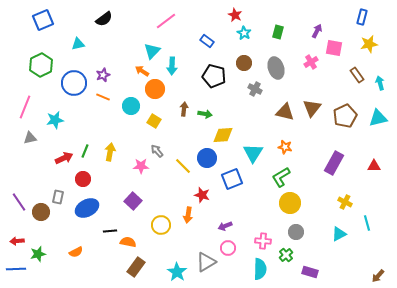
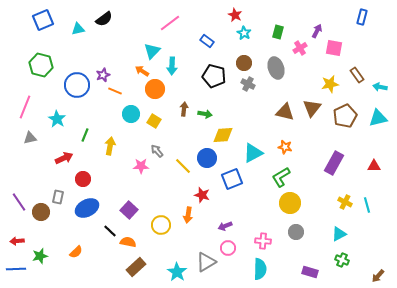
pink line at (166, 21): moved 4 px right, 2 px down
cyan triangle at (78, 44): moved 15 px up
yellow star at (369, 44): moved 39 px left, 40 px down
pink cross at (311, 62): moved 11 px left, 14 px up
green hexagon at (41, 65): rotated 20 degrees counterclockwise
blue circle at (74, 83): moved 3 px right, 2 px down
cyan arrow at (380, 83): moved 4 px down; rotated 64 degrees counterclockwise
gray cross at (255, 89): moved 7 px left, 5 px up
orange line at (103, 97): moved 12 px right, 6 px up
cyan circle at (131, 106): moved 8 px down
cyan star at (55, 120): moved 2 px right, 1 px up; rotated 30 degrees counterclockwise
green line at (85, 151): moved 16 px up
yellow arrow at (110, 152): moved 6 px up
cyan triangle at (253, 153): rotated 30 degrees clockwise
purple square at (133, 201): moved 4 px left, 9 px down
cyan line at (367, 223): moved 18 px up
black line at (110, 231): rotated 48 degrees clockwise
orange semicircle at (76, 252): rotated 16 degrees counterclockwise
green star at (38, 254): moved 2 px right, 2 px down
green cross at (286, 255): moved 56 px right, 5 px down; rotated 24 degrees counterclockwise
brown rectangle at (136, 267): rotated 12 degrees clockwise
